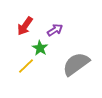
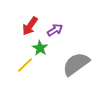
red arrow: moved 5 px right
yellow line: moved 1 px left, 1 px up
